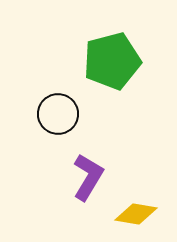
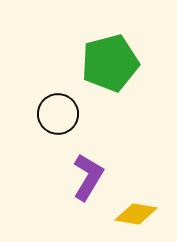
green pentagon: moved 2 px left, 2 px down
